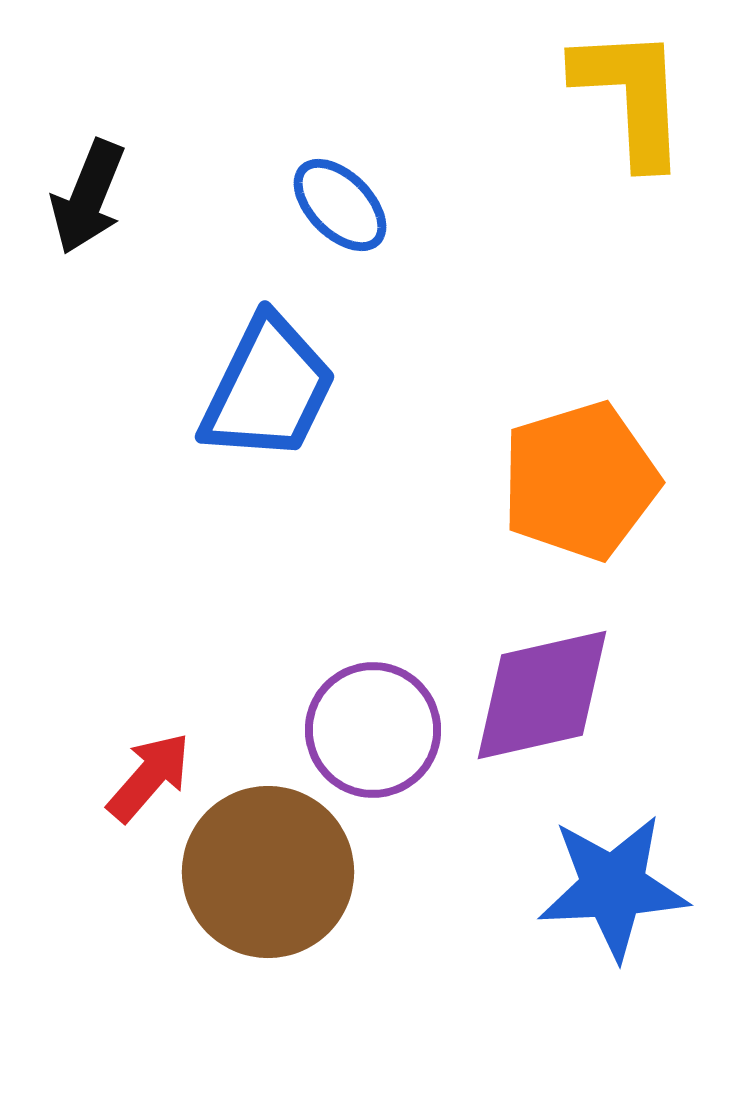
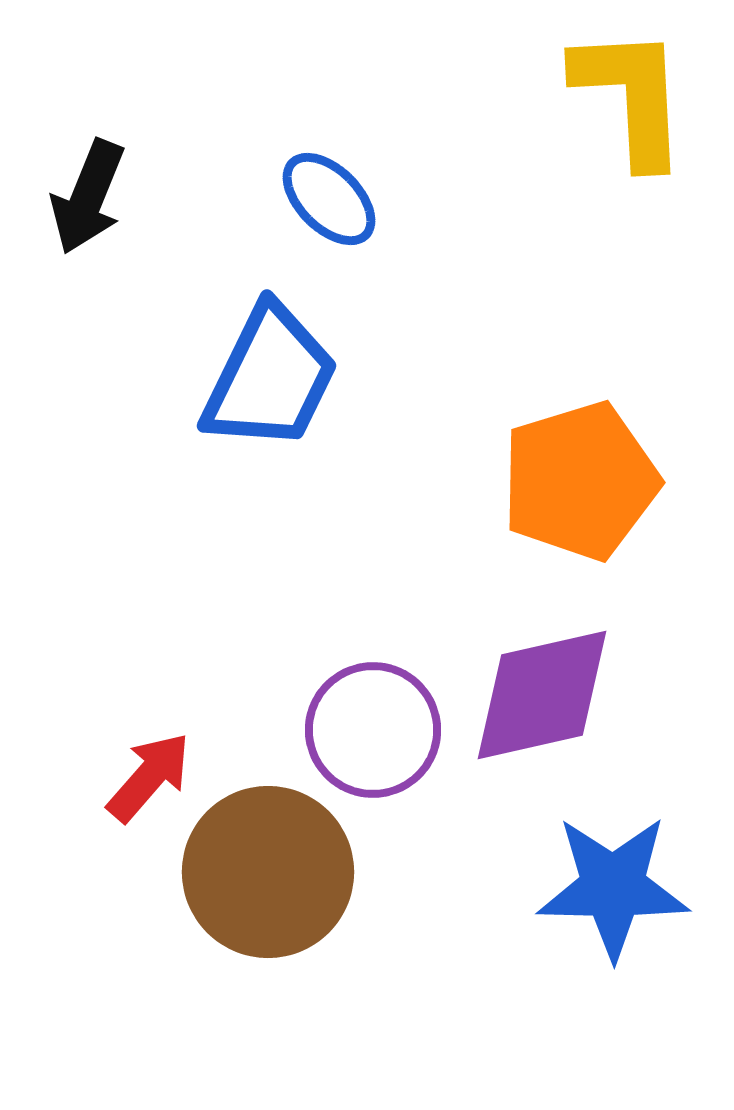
blue ellipse: moved 11 px left, 6 px up
blue trapezoid: moved 2 px right, 11 px up
blue star: rotated 4 degrees clockwise
